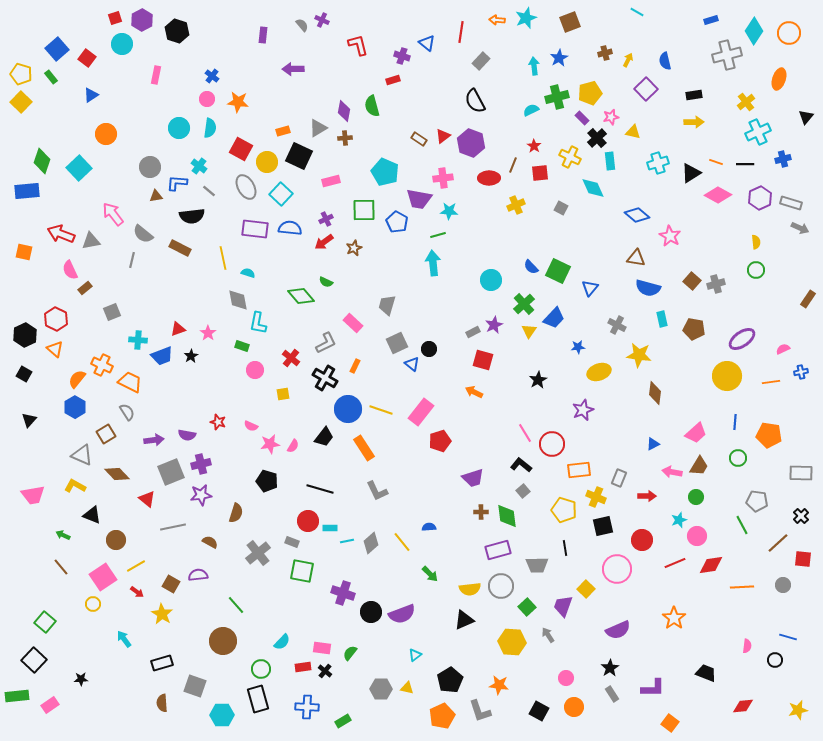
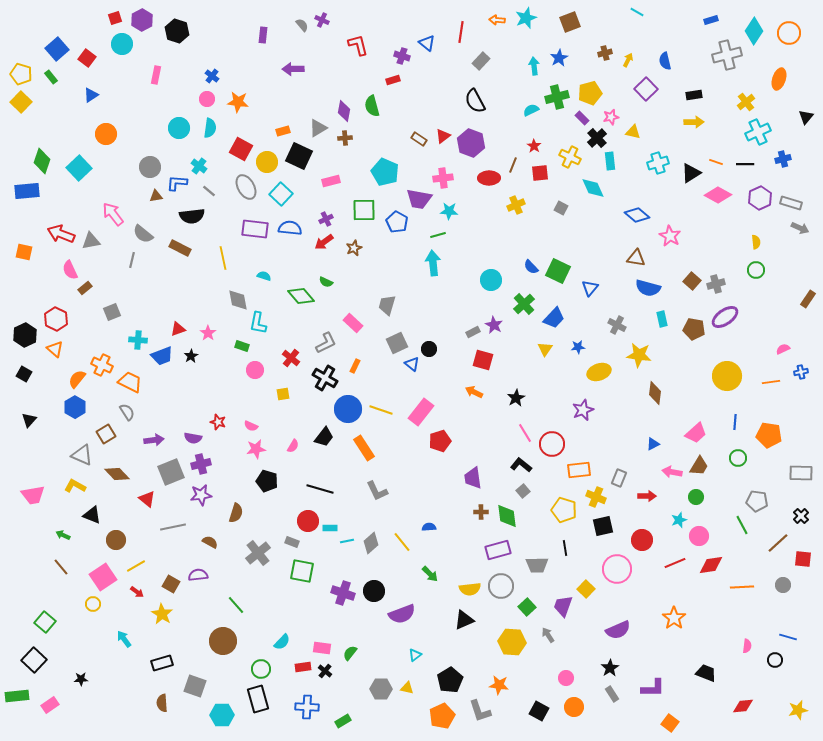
cyan semicircle at (248, 273): moved 16 px right, 3 px down
purple star at (494, 325): rotated 18 degrees counterclockwise
yellow triangle at (529, 331): moved 16 px right, 18 px down
purple ellipse at (742, 339): moved 17 px left, 22 px up
black star at (538, 380): moved 22 px left, 18 px down
purple semicircle at (187, 435): moved 6 px right, 3 px down
pink star at (270, 444): moved 14 px left, 5 px down
purple trapezoid at (473, 478): rotated 100 degrees clockwise
pink circle at (697, 536): moved 2 px right
black circle at (371, 612): moved 3 px right, 21 px up
